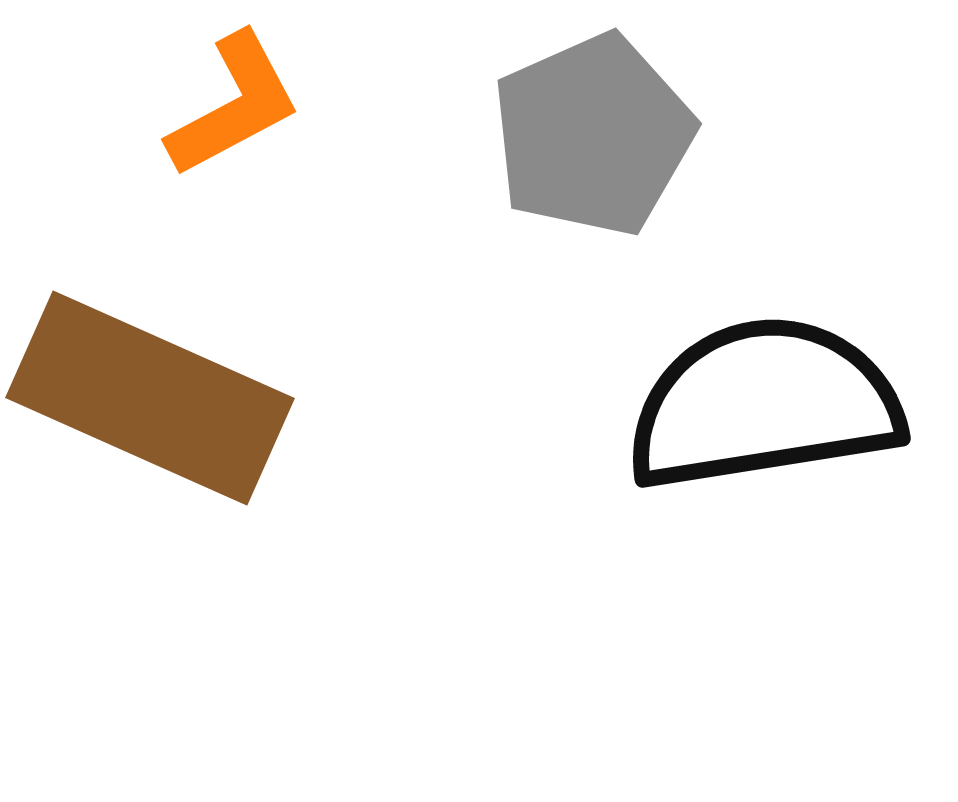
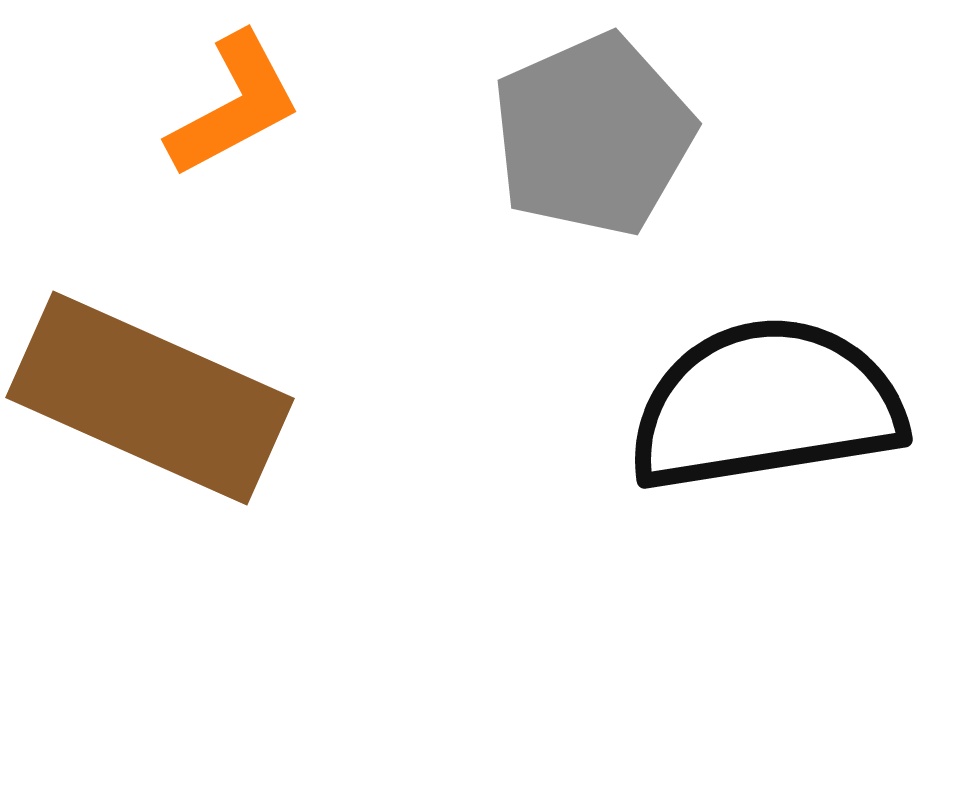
black semicircle: moved 2 px right, 1 px down
